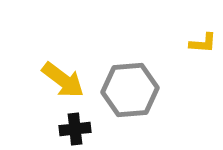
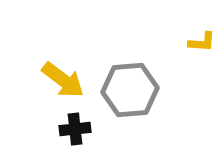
yellow L-shape: moved 1 px left, 1 px up
